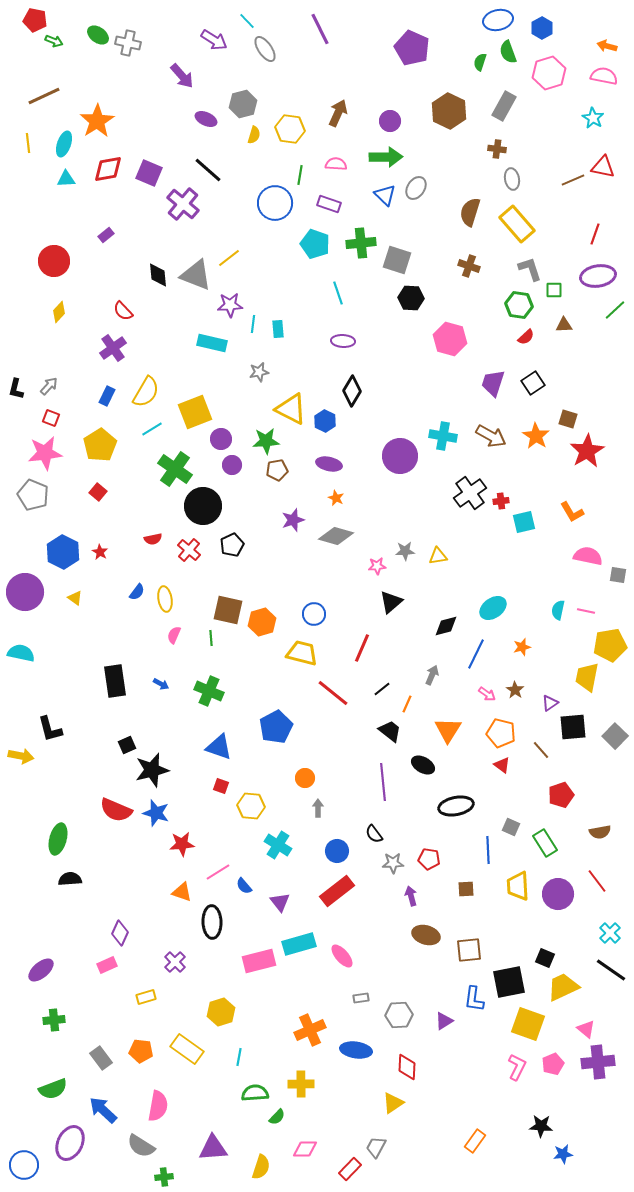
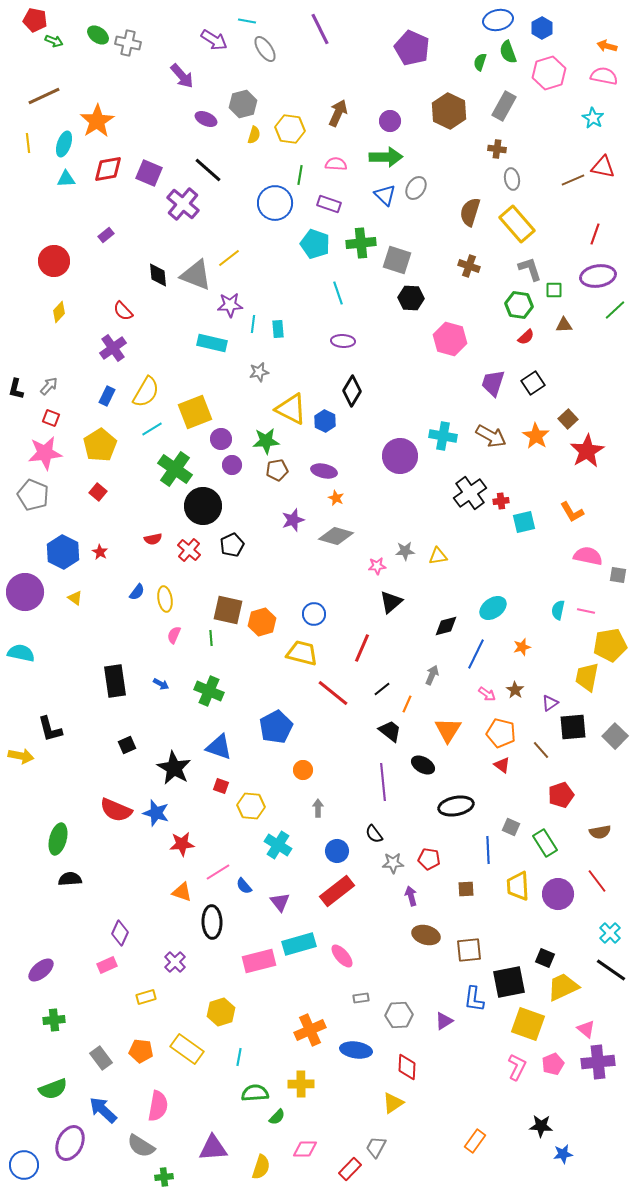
cyan line at (247, 21): rotated 36 degrees counterclockwise
brown square at (568, 419): rotated 30 degrees clockwise
purple ellipse at (329, 464): moved 5 px left, 7 px down
black star at (152, 770): moved 22 px right, 2 px up; rotated 28 degrees counterclockwise
orange circle at (305, 778): moved 2 px left, 8 px up
